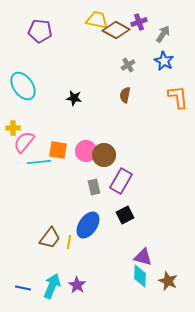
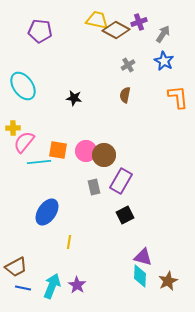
blue ellipse: moved 41 px left, 13 px up
brown trapezoid: moved 34 px left, 29 px down; rotated 25 degrees clockwise
brown star: rotated 24 degrees clockwise
